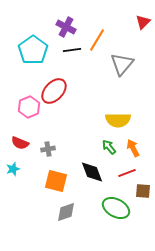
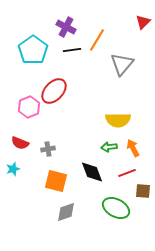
green arrow: rotated 56 degrees counterclockwise
